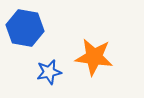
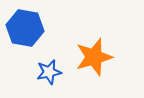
orange star: rotated 24 degrees counterclockwise
